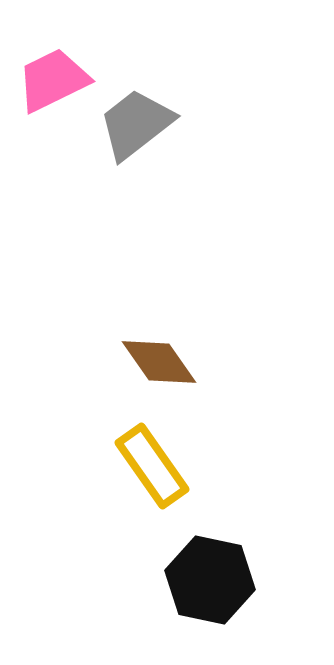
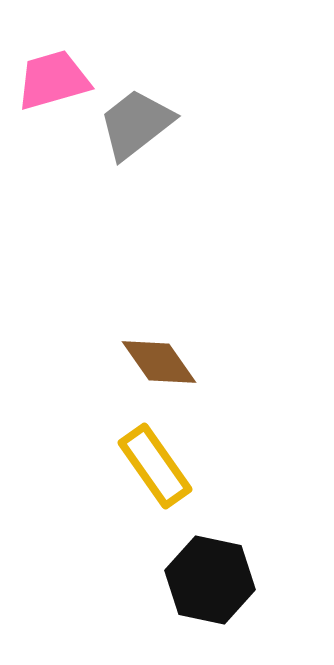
pink trapezoid: rotated 10 degrees clockwise
yellow rectangle: moved 3 px right
